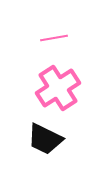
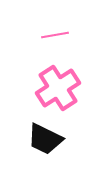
pink line: moved 1 px right, 3 px up
